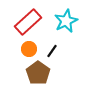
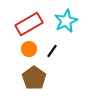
red rectangle: moved 1 px right, 2 px down; rotated 12 degrees clockwise
brown pentagon: moved 4 px left, 5 px down
